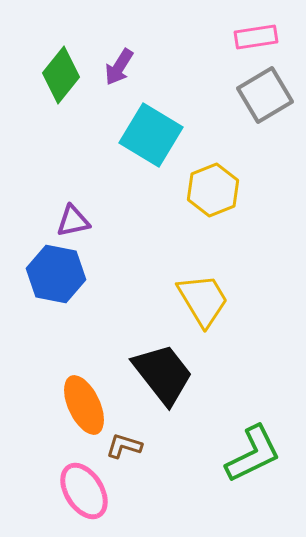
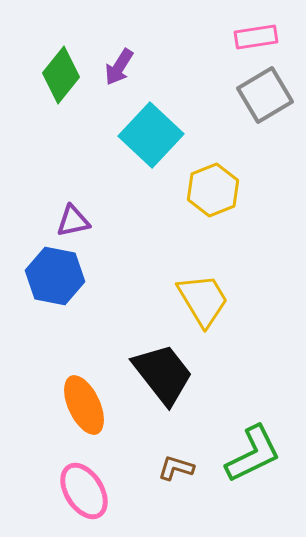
cyan square: rotated 12 degrees clockwise
blue hexagon: moved 1 px left, 2 px down
brown L-shape: moved 52 px right, 22 px down
